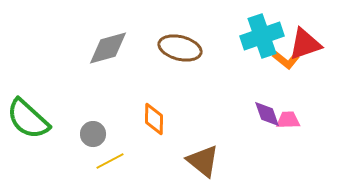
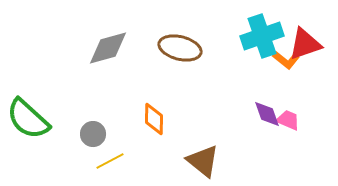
pink trapezoid: rotated 25 degrees clockwise
